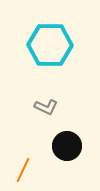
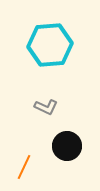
cyan hexagon: rotated 6 degrees counterclockwise
orange line: moved 1 px right, 3 px up
